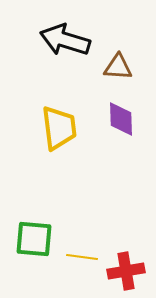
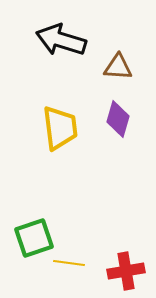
black arrow: moved 4 px left
purple diamond: moved 3 px left; rotated 18 degrees clockwise
yellow trapezoid: moved 1 px right
green square: moved 1 px up; rotated 24 degrees counterclockwise
yellow line: moved 13 px left, 6 px down
